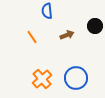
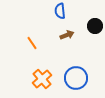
blue semicircle: moved 13 px right
orange line: moved 6 px down
